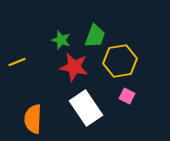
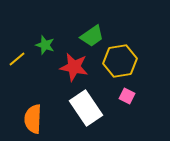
green trapezoid: moved 3 px left; rotated 35 degrees clockwise
green star: moved 16 px left, 5 px down
yellow line: moved 3 px up; rotated 18 degrees counterclockwise
